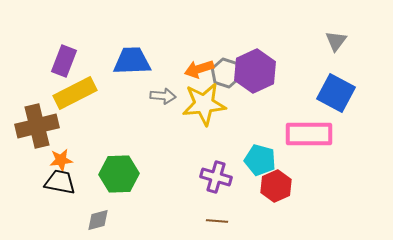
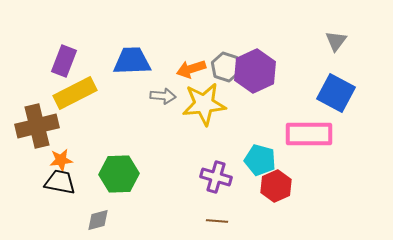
orange arrow: moved 8 px left
gray hexagon: moved 6 px up
